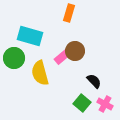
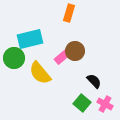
cyan rectangle: moved 3 px down; rotated 30 degrees counterclockwise
yellow semicircle: rotated 25 degrees counterclockwise
